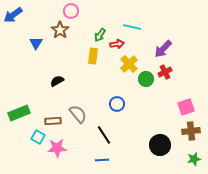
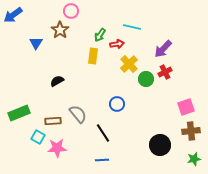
black line: moved 1 px left, 2 px up
